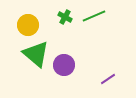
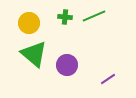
green cross: rotated 24 degrees counterclockwise
yellow circle: moved 1 px right, 2 px up
green triangle: moved 2 px left
purple circle: moved 3 px right
